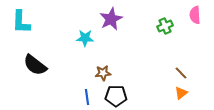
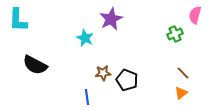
pink semicircle: rotated 18 degrees clockwise
cyan L-shape: moved 3 px left, 2 px up
green cross: moved 10 px right, 8 px down
cyan star: rotated 24 degrees clockwise
black semicircle: rotated 10 degrees counterclockwise
brown line: moved 2 px right
black pentagon: moved 11 px right, 16 px up; rotated 20 degrees clockwise
